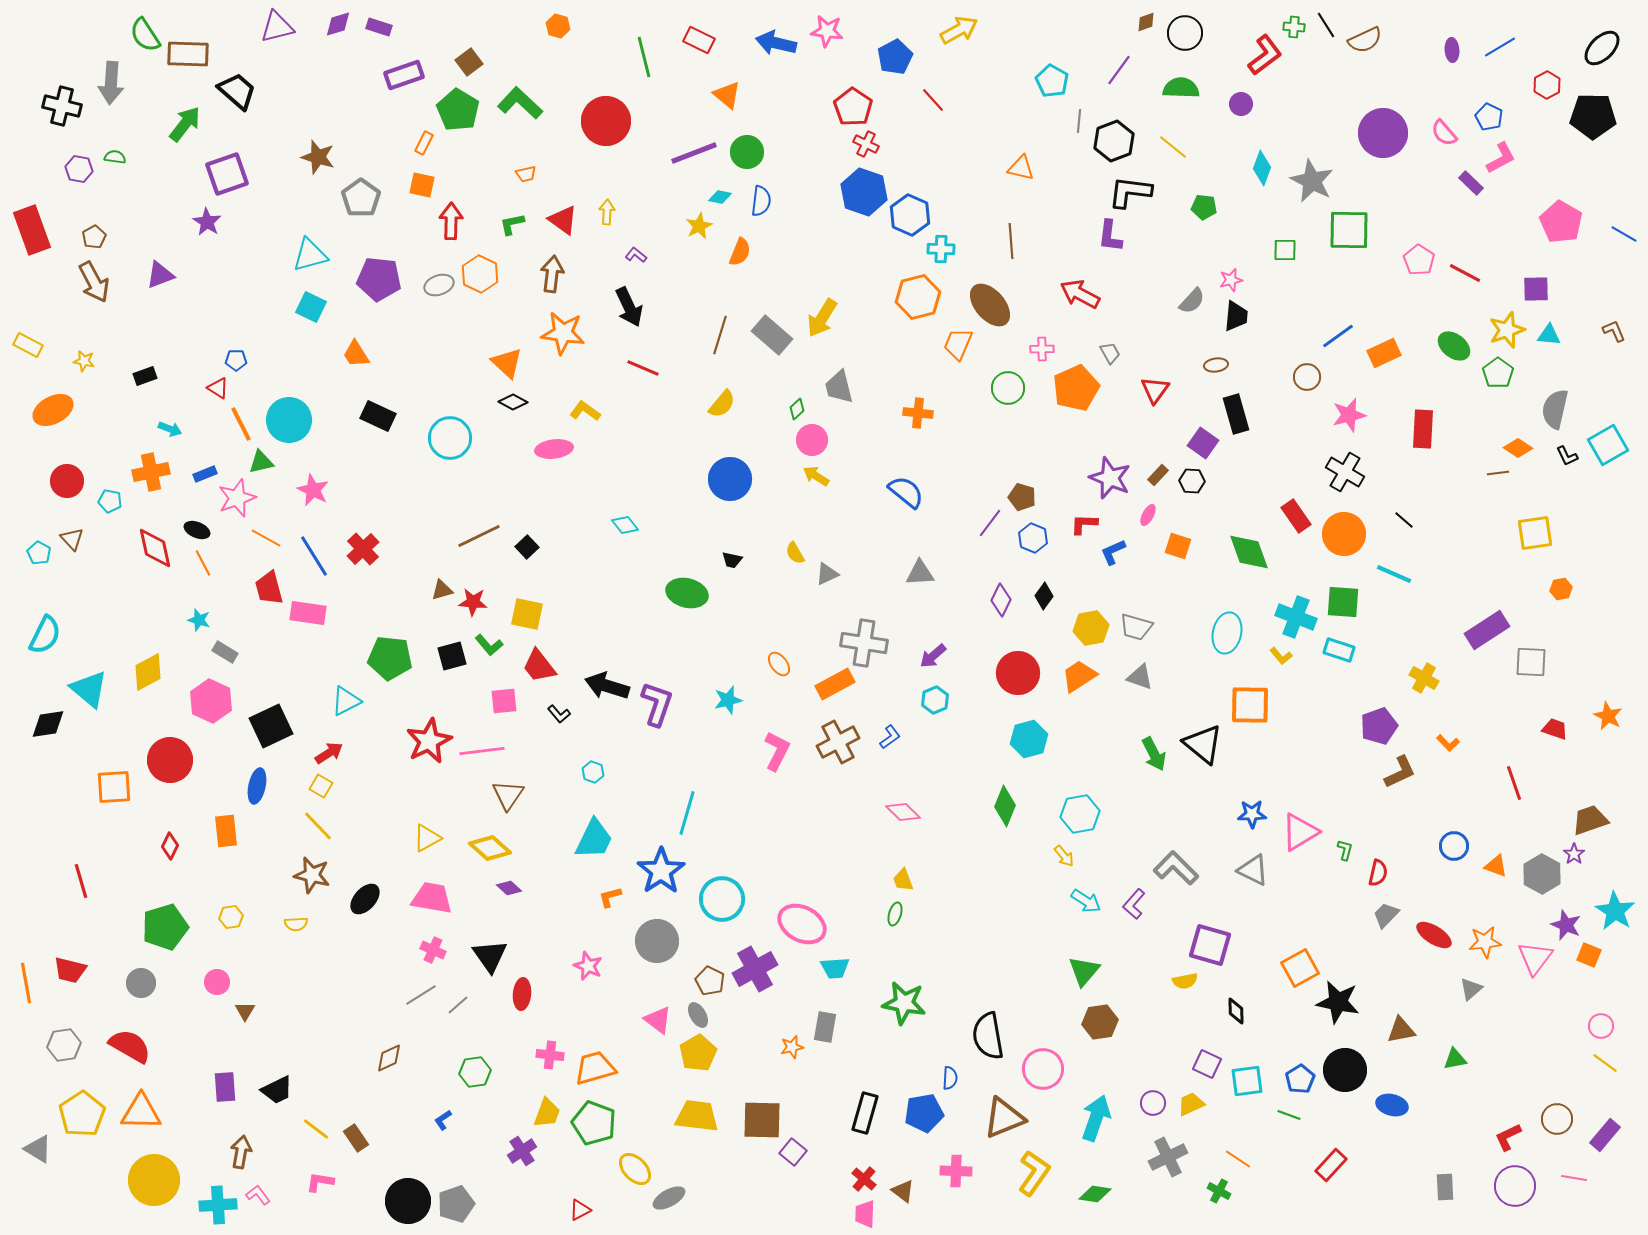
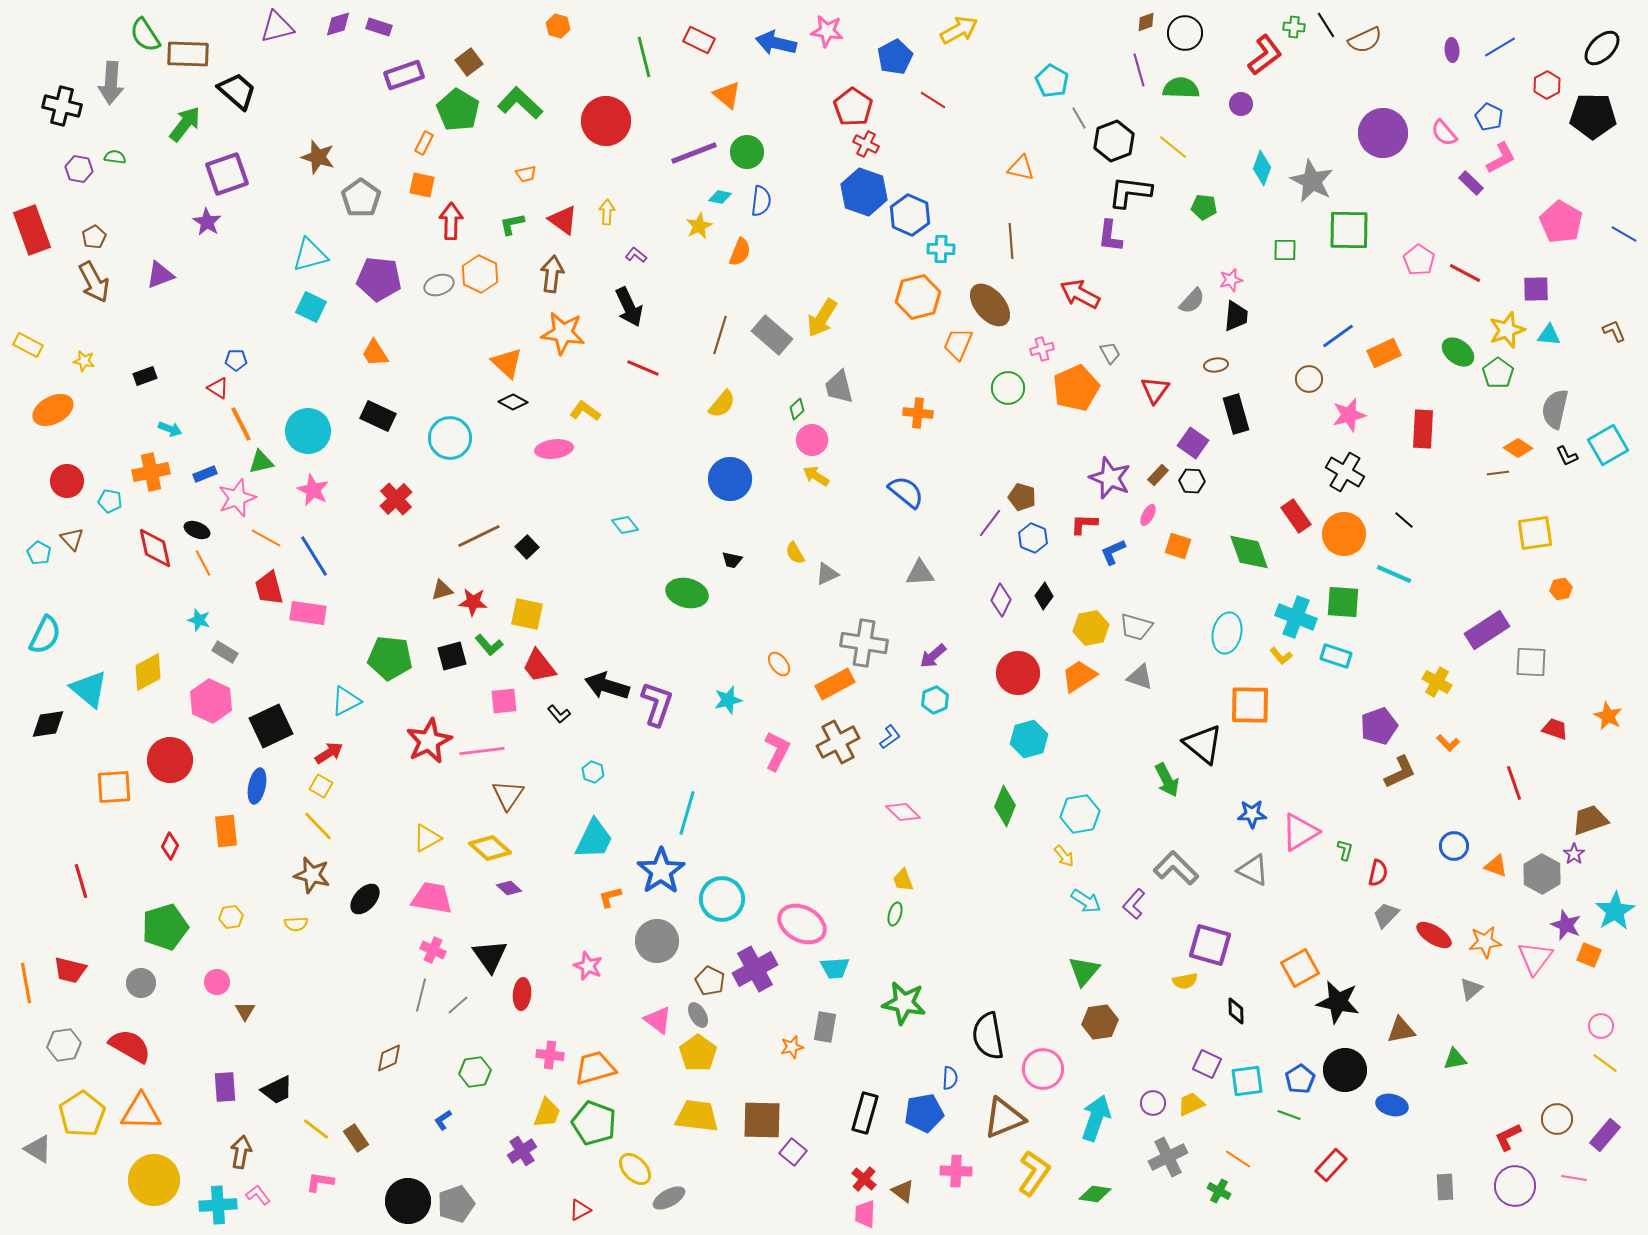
purple line at (1119, 70): moved 20 px right; rotated 52 degrees counterclockwise
red line at (933, 100): rotated 16 degrees counterclockwise
gray line at (1079, 121): moved 3 px up; rotated 35 degrees counterclockwise
green ellipse at (1454, 346): moved 4 px right, 6 px down
pink cross at (1042, 349): rotated 15 degrees counterclockwise
orange trapezoid at (356, 354): moved 19 px right, 1 px up
brown circle at (1307, 377): moved 2 px right, 2 px down
cyan circle at (289, 420): moved 19 px right, 11 px down
purple square at (1203, 443): moved 10 px left
red cross at (363, 549): moved 33 px right, 50 px up
cyan rectangle at (1339, 650): moved 3 px left, 6 px down
yellow cross at (1424, 678): moved 13 px right, 4 px down
green arrow at (1154, 754): moved 13 px right, 26 px down
cyan star at (1615, 911): rotated 9 degrees clockwise
gray line at (421, 995): rotated 44 degrees counterclockwise
yellow pentagon at (698, 1053): rotated 6 degrees counterclockwise
